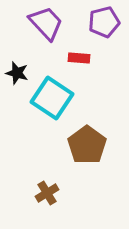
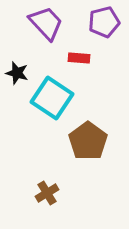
brown pentagon: moved 1 px right, 4 px up
